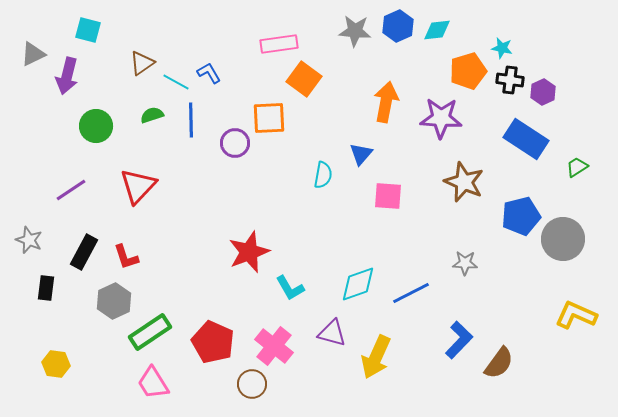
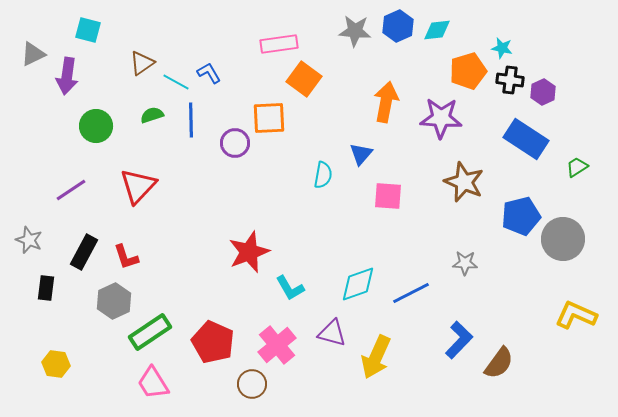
purple arrow at (67, 76): rotated 6 degrees counterclockwise
pink cross at (274, 346): moved 3 px right, 1 px up; rotated 12 degrees clockwise
